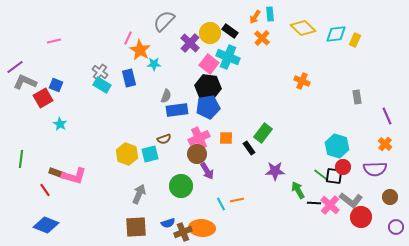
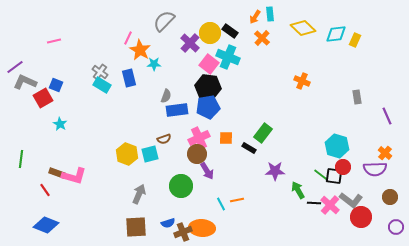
orange cross at (385, 144): moved 9 px down
black rectangle at (249, 148): rotated 24 degrees counterclockwise
